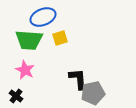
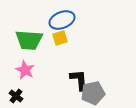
blue ellipse: moved 19 px right, 3 px down
black L-shape: moved 1 px right, 1 px down
